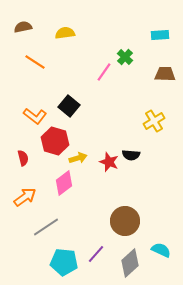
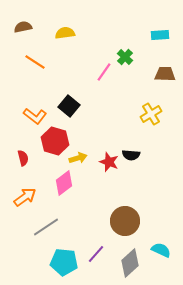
yellow cross: moved 3 px left, 7 px up
